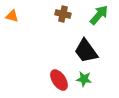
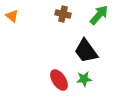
orange triangle: rotated 24 degrees clockwise
green star: rotated 14 degrees counterclockwise
